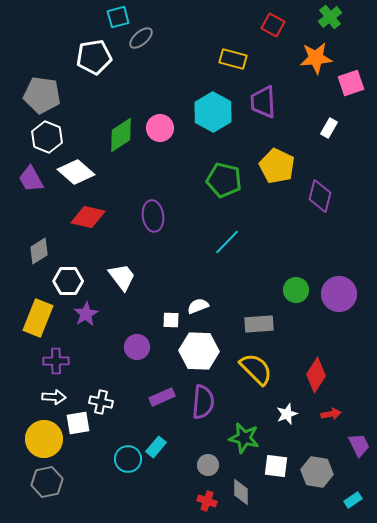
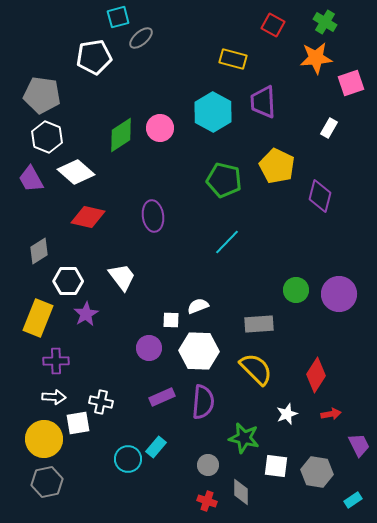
green cross at (330, 17): moved 5 px left, 5 px down; rotated 20 degrees counterclockwise
purple circle at (137, 347): moved 12 px right, 1 px down
